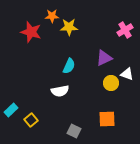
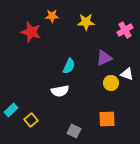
yellow star: moved 17 px right, 5 px up
